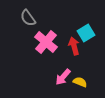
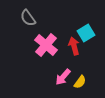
pink cross: moved 3 px down
yellow semicircle: rotated 104 degrees clockwise
